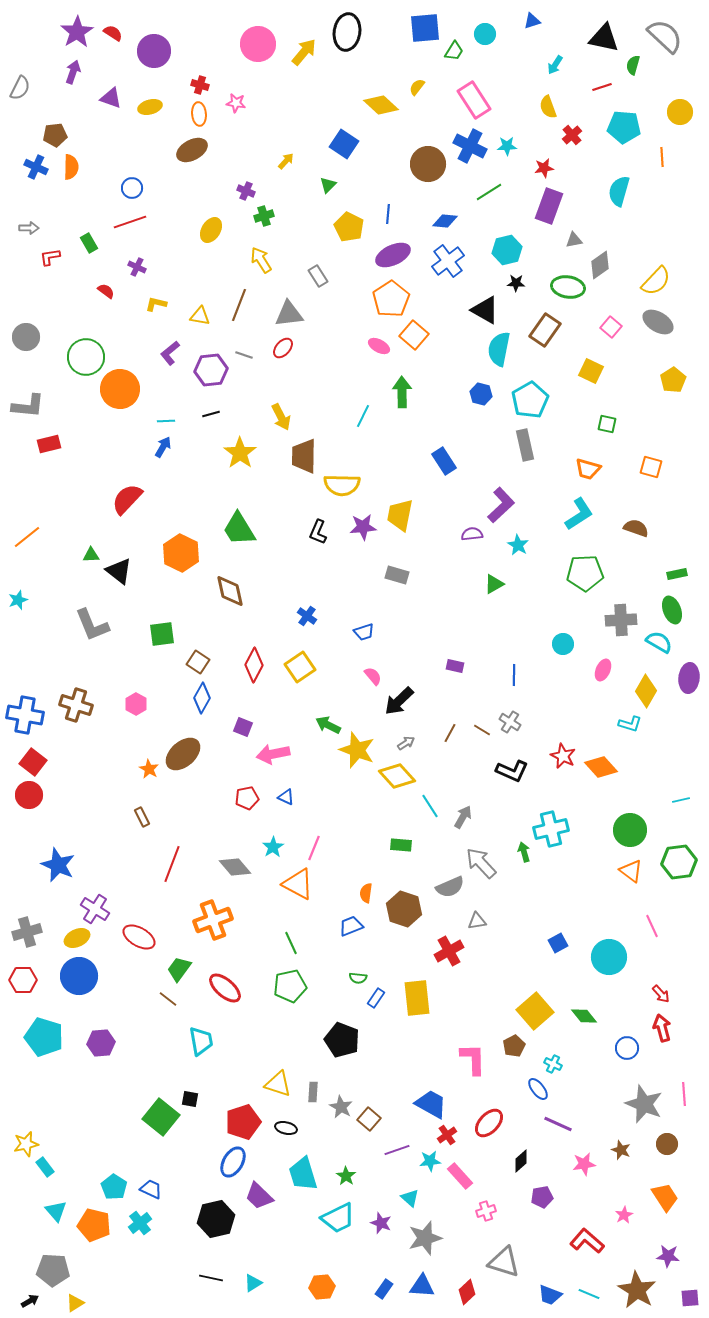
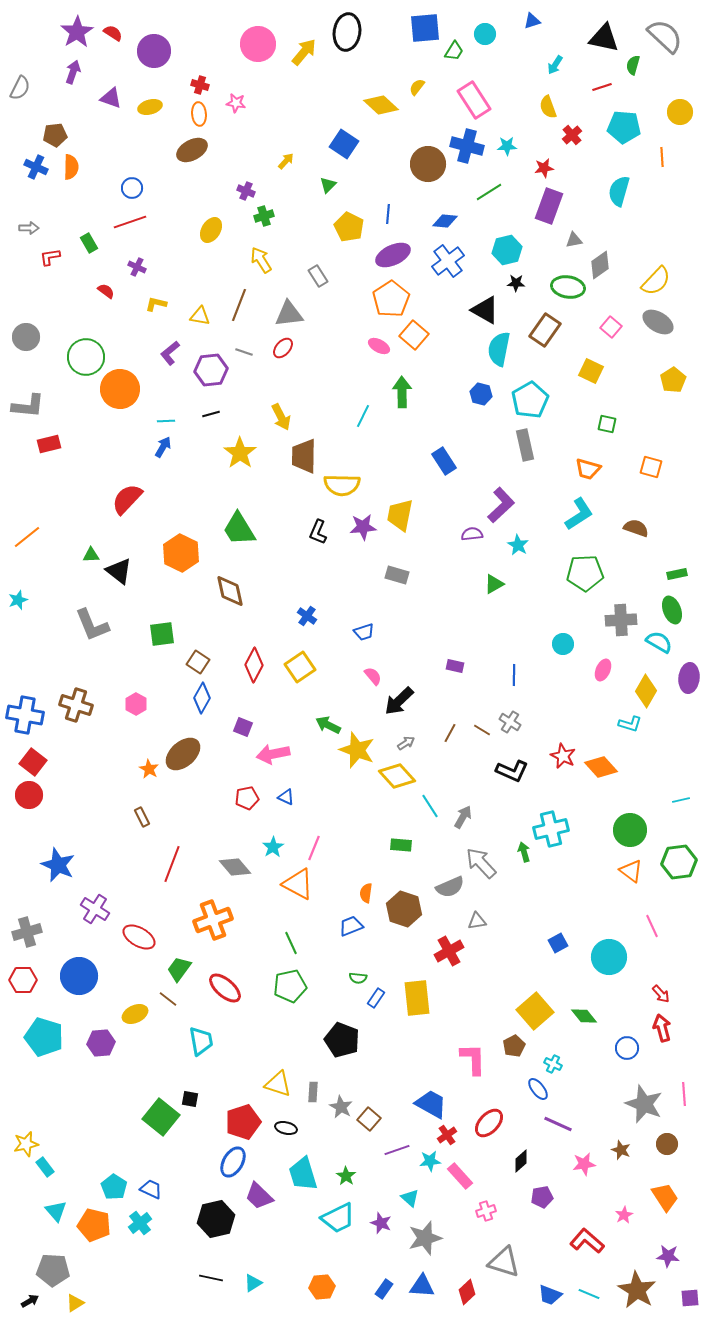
blue cross at (470, 146): moved 3 px left; rotated 12 degrees counterclockwise
gray line at (244, 355): moved 3 px up
yellow ellipse at (77, 938): moved 58 px right, 76 px down
